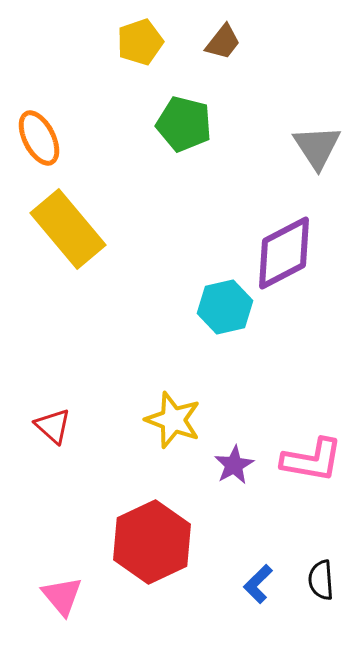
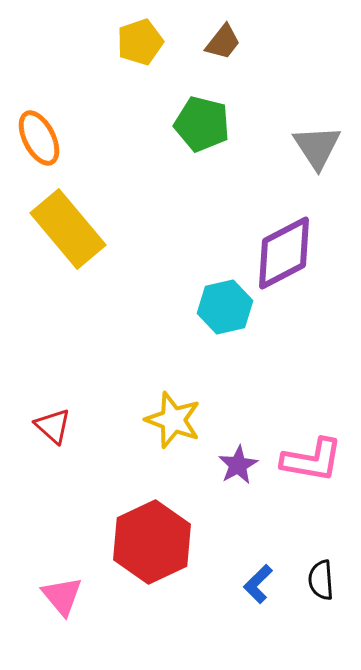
green pentagon: moved 18 px right
purple star: moved 4 px right
